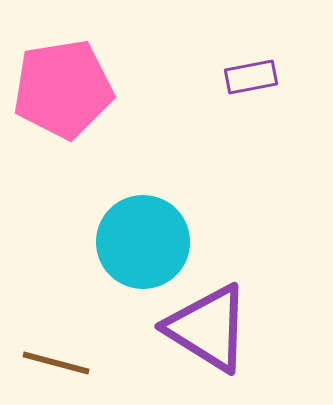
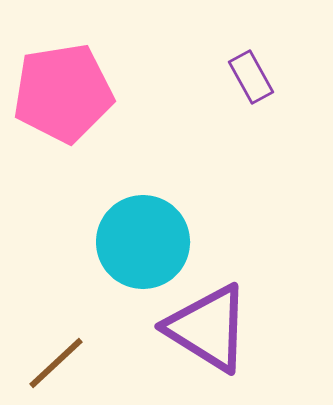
purple rectangle: rotated 72 degrees clockwise
pink pentagon: moved 4 px down
brown line: rotated 58 degrees counterclockwise
